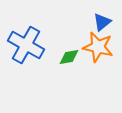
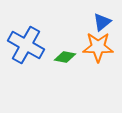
orange star: rotated 12 degrees counterclockwise
green diamond: moved 4 px left; rotated 20 degrees clockwise
